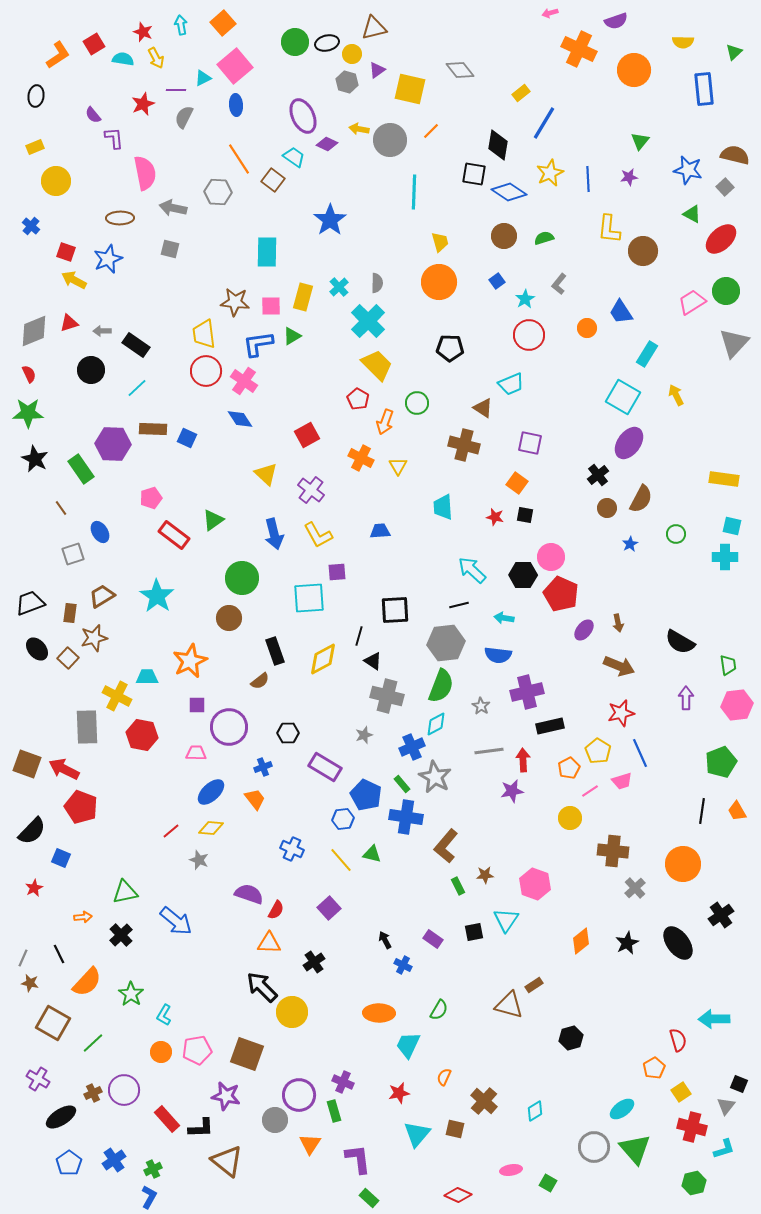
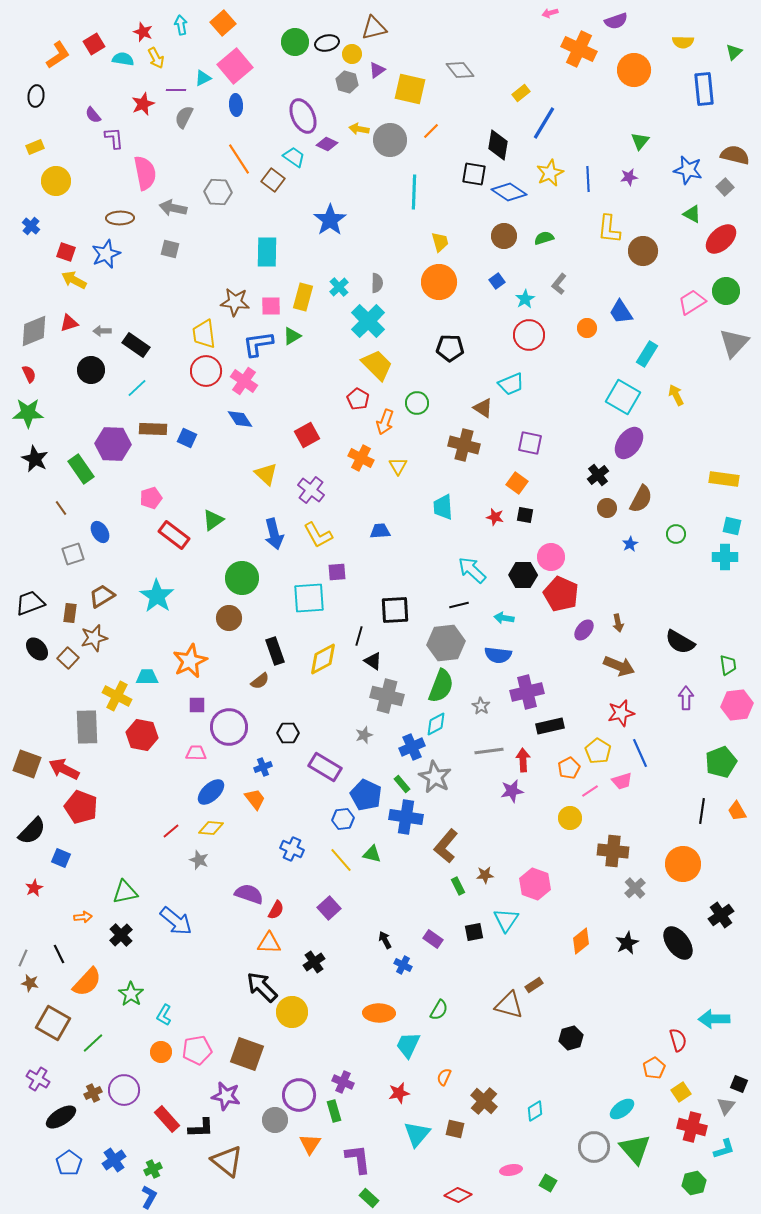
blue star at (108, 259): moved 2 px left, 5 px up
